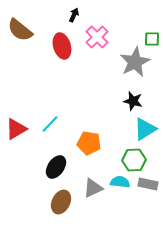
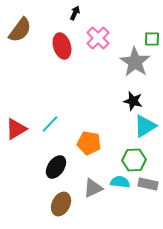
black arrow: moved 1 px right, 2 px up
brown semicircle: rotated 92 degrees counterclockwise
pink cross: moved 1 px right, 1 px down
gray star: rotated 12 degrees counterclockwise
cyan triangle: moved 3 px up
brown ellipse: moved 2 px down
